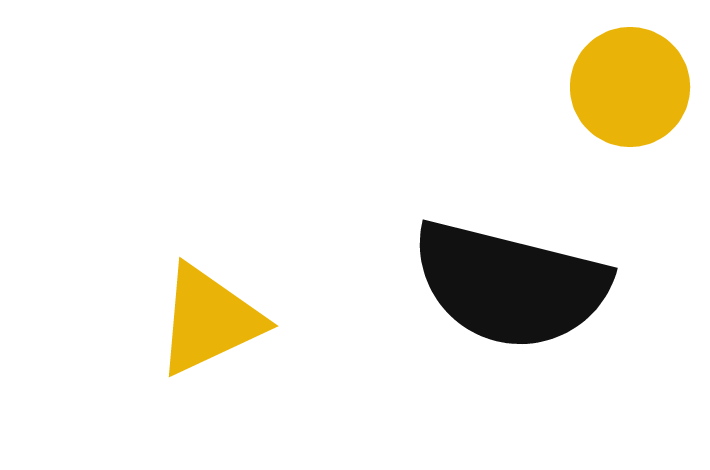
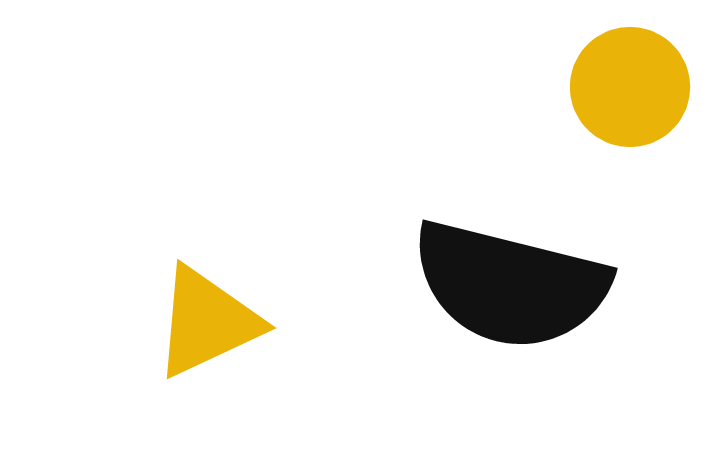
yellow triangle: moved 2 px left, 2 px down
